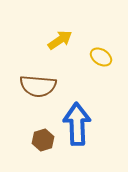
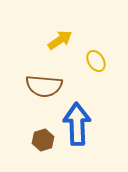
yellow ellipse: moved 5 px left, 4 px down; rotated 25 degrees clockwise
brown semicircle: moved 6 px right
